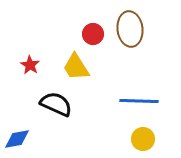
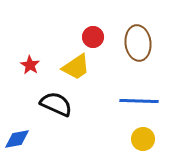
brown ellipse: moved 8 px right, 14 px down
red circle: moved 3 px down
yellow trapezoid: rotated 92 degrees counterclockwise
